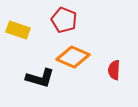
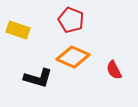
red pentagon: moved 7 px right
red semicircle: rotated 30 degrees counterclockwise
black L-shape: moved 2 px left
